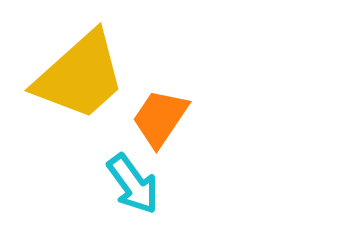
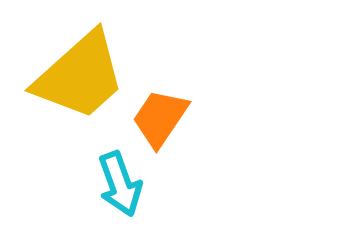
cyan arrow: moved 13 px left; rotated 16 degrees clockwise
